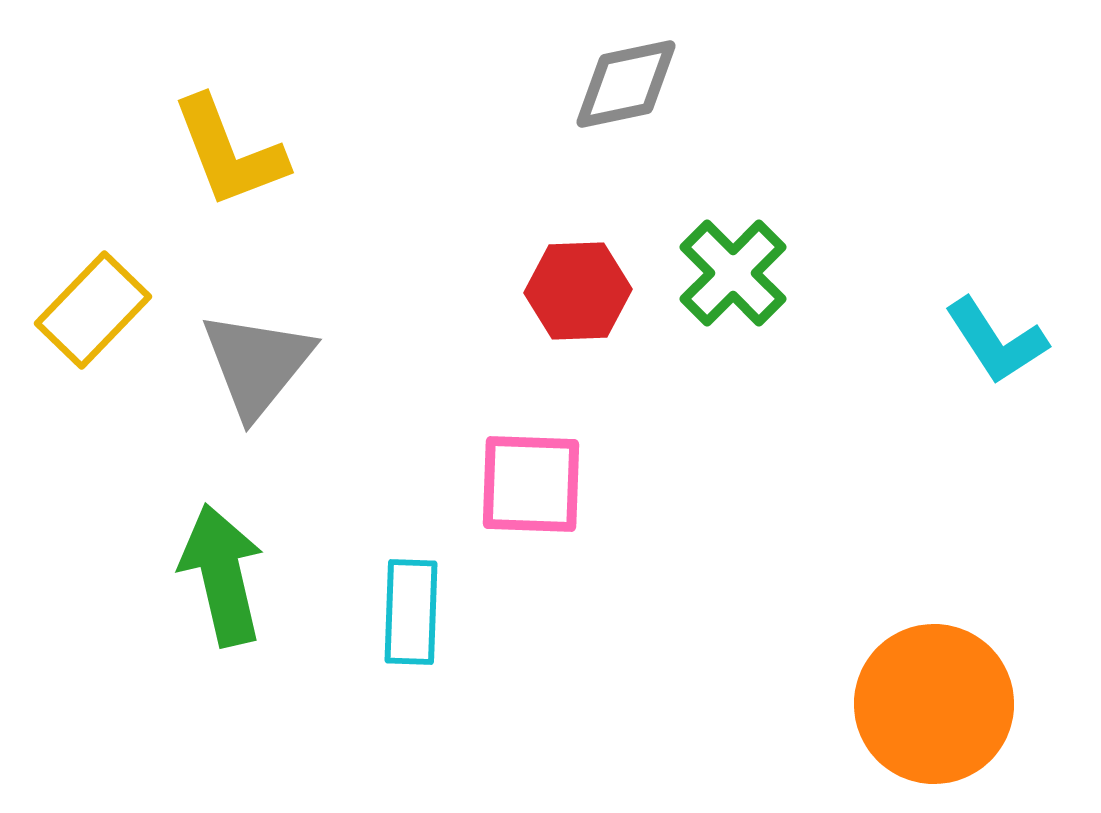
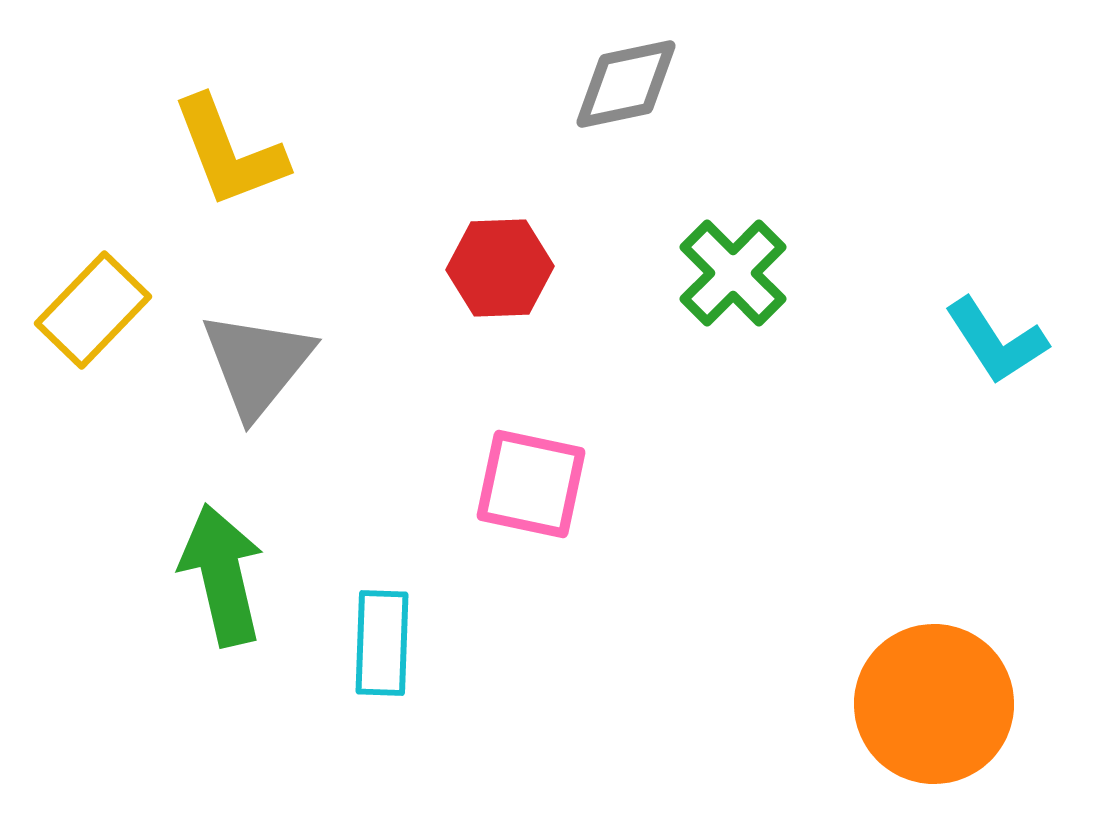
red hexagon: moved 78 px left, 23 px up
pink square: rotated 10 degrees clockwise
cyan rectangle: moved 29 px left, 31 px down
